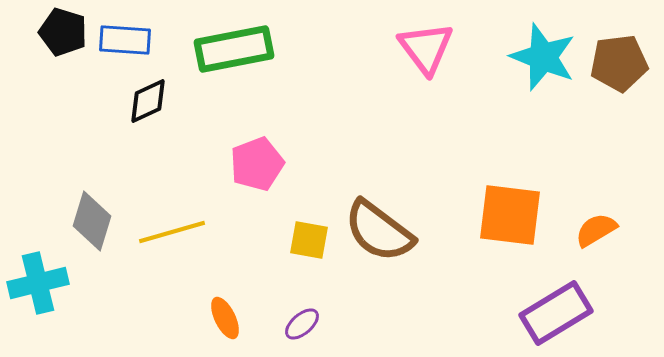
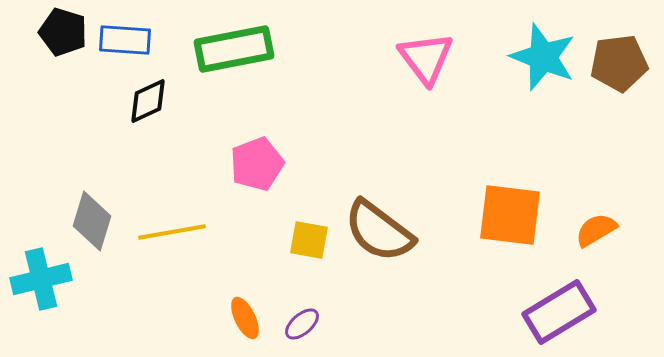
pink triangle: moved 10 px down
yellow line: rotated 6 degrees clockwise
cyan cross: moved 3 px right, 4 px up
purple rectangle: moved 3 px right, 1 px up
orange ellipse: moved 20 px right
